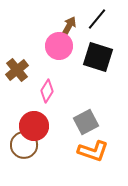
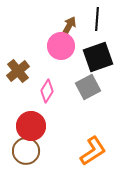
black line: rotated 35 degrees counterclockwise
pink circle: moved 2 px right
black square: rotated 36 degrees counterclockwise
brown cross: moved 1 px right, 1 px down
gray square: moved 2 px right, 35 px up
red circle: moved 3 px left
brown circle: moved 2 px right, 6 px down
orange L-shape: rotated 52 degrees counterclockwise
